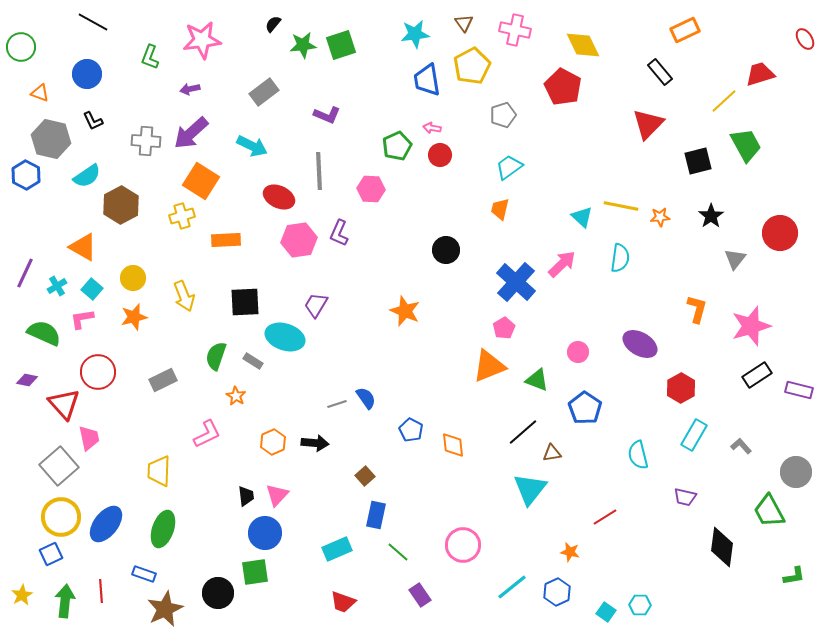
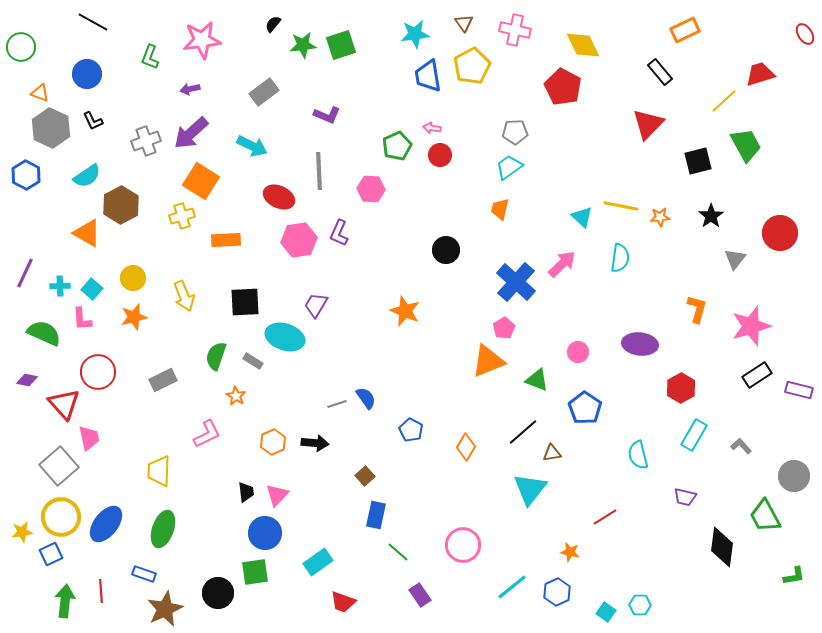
red ellipse at (805, 39): moved 5 px up
blue trapezoid at (427, 80): moved 1 px right, 4 px up
gray pentagon at (503, 115): moved 12 px right, 17 px down; rotated 15 degrees clockwise
gray hexagon at (51, 139): moved 11 px up; rotated 12 degrees clockwise
gray cross at (146, 141): rotated 24 degrees counterclockwise
orange triangle at (83, 247): moved 4 px right, 14 px up
cyan cross at (57, 286): moved 3 px right; rotated 30 degrees clockwise
pink L-shape at (82, 319): rotated 85 degrees counterclockwise
purple ellipse at (640, 344): rotated 24 degrees counterclockwise
orange triangle at (489, 366): moved 1 px left, 5 px up
orange diamond at (453, 445): moved 13 px right, 2 px down; rotated 36 degrees clockwise
gray circle at (796, 472): moved 2 px left, 4 px down
black trapezoid at (246, 496): moved 4 px up
green trapezoid at (769, 511): moved 4 px left, 5 px down
cyan rectangle at (337, 549): moved 19 px left, 13 px down; rotated 12 degrees counterclockwise
yellow star at (22, 595): moved 63 px up; rotated 20 degrees clockwise
